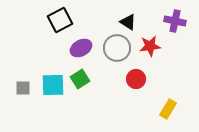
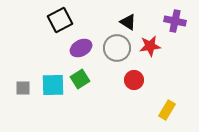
red circle: moved 2 px left, 1 px down
yellow rectangle: moved 1 px left, 1 px down
